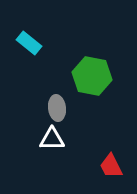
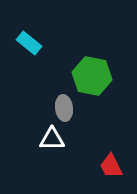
gray ellipse: moved 7 px right
